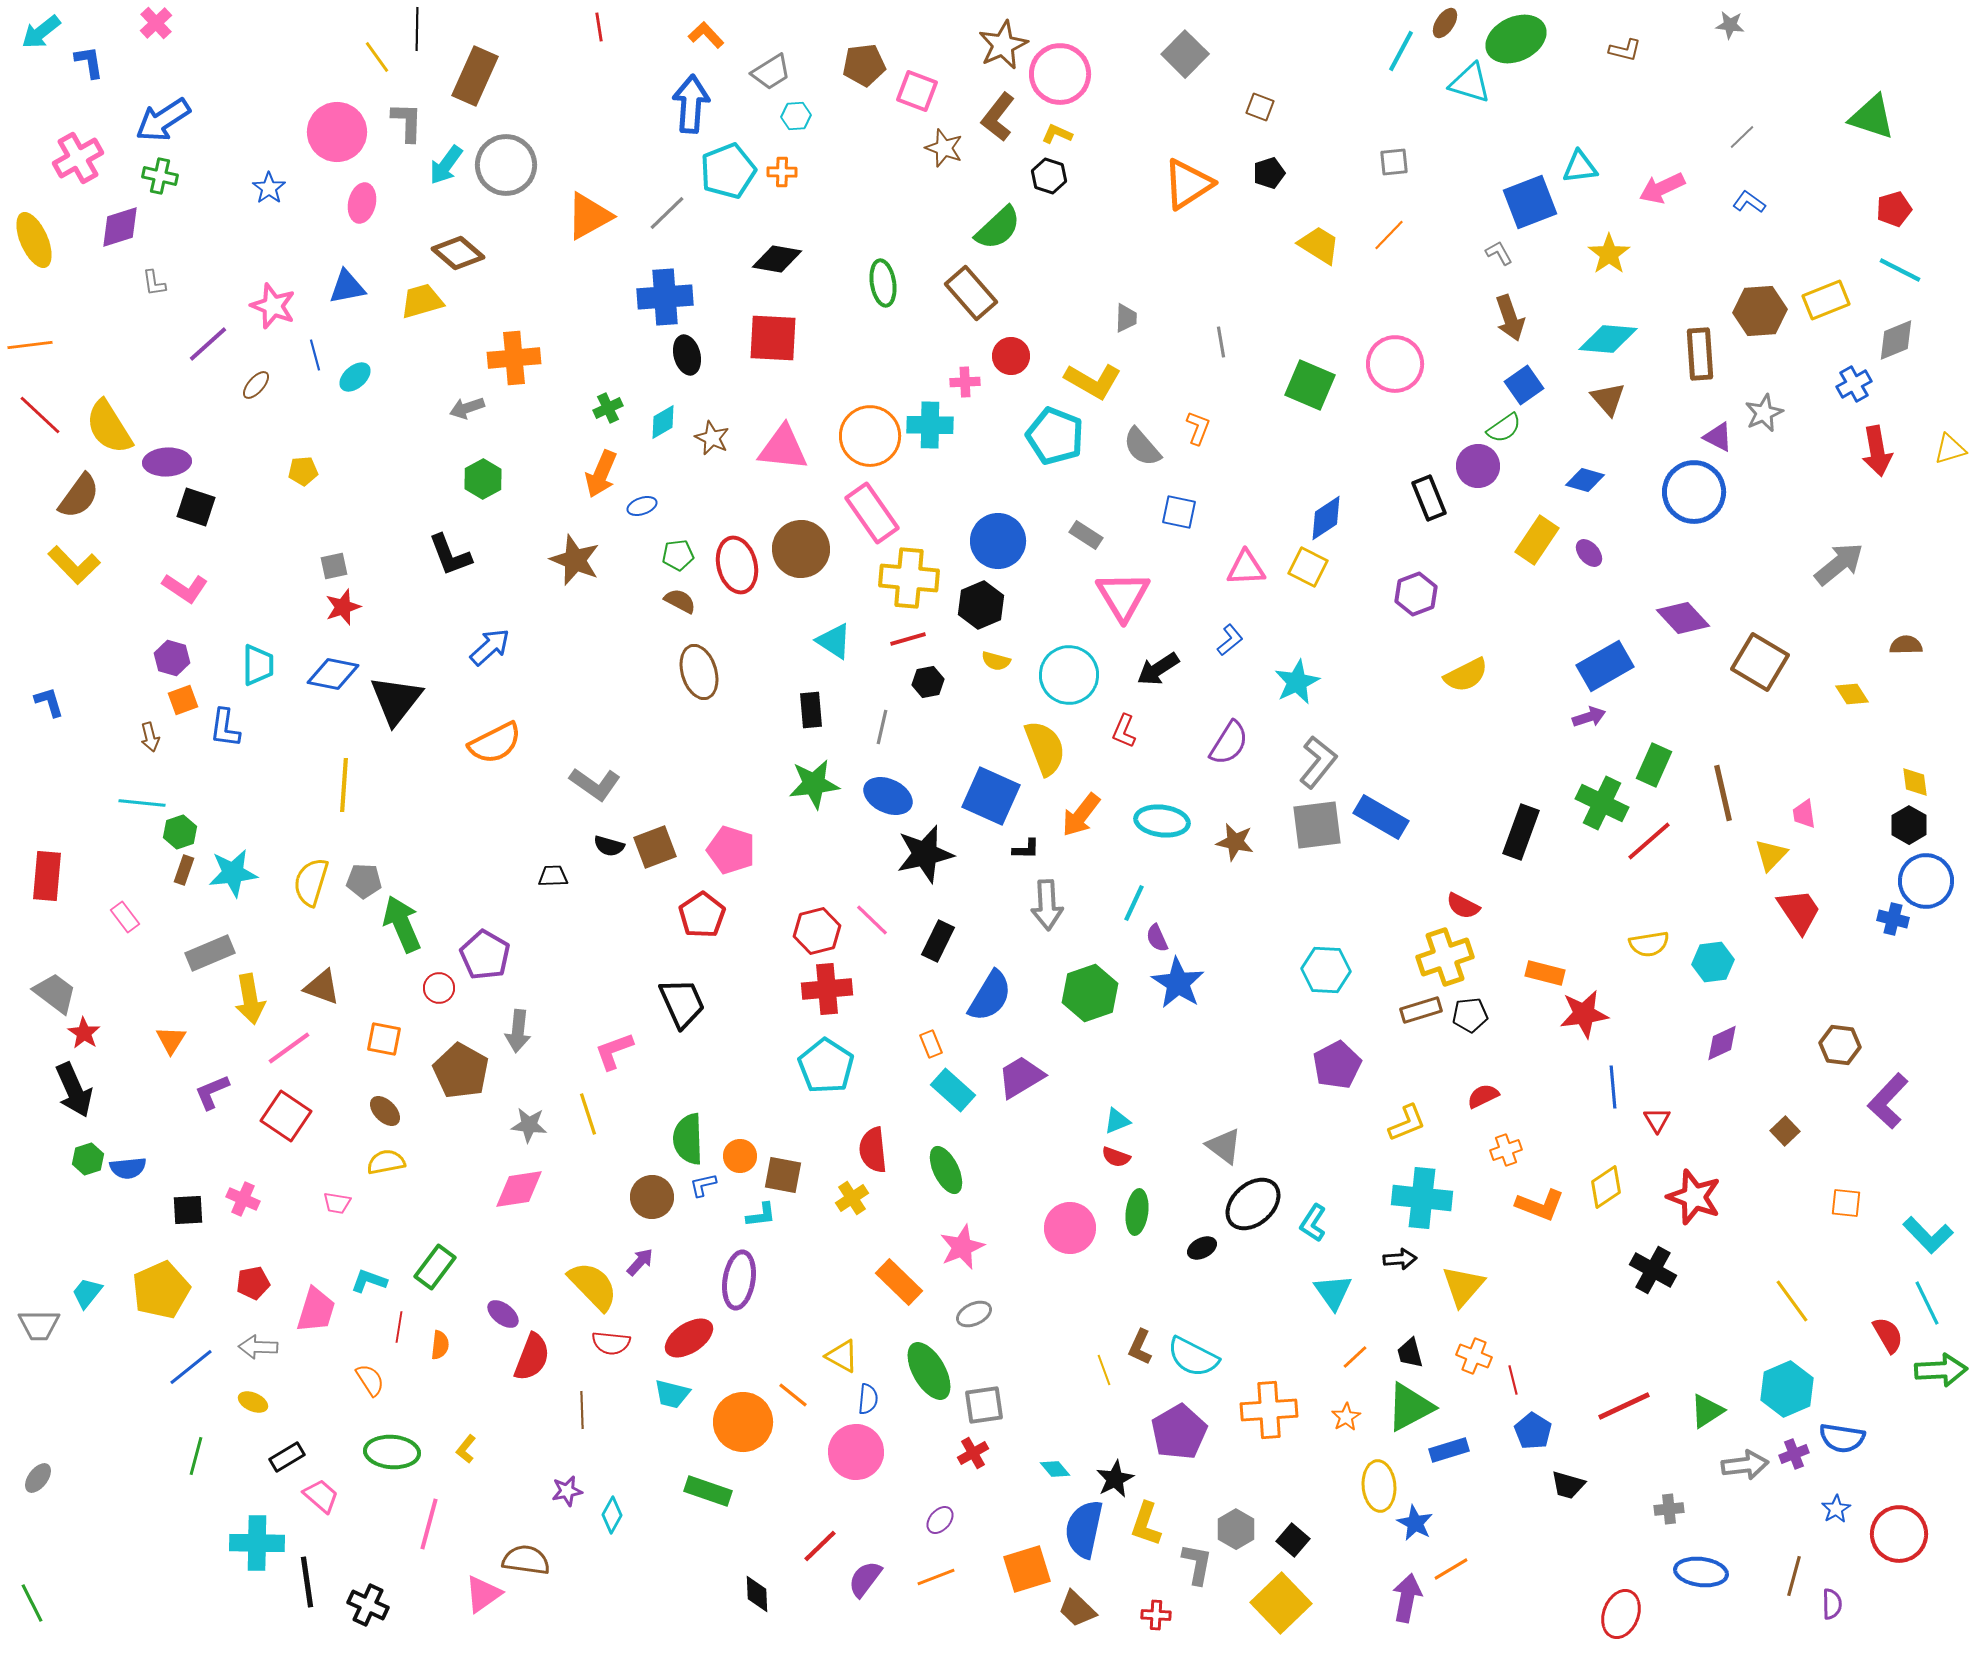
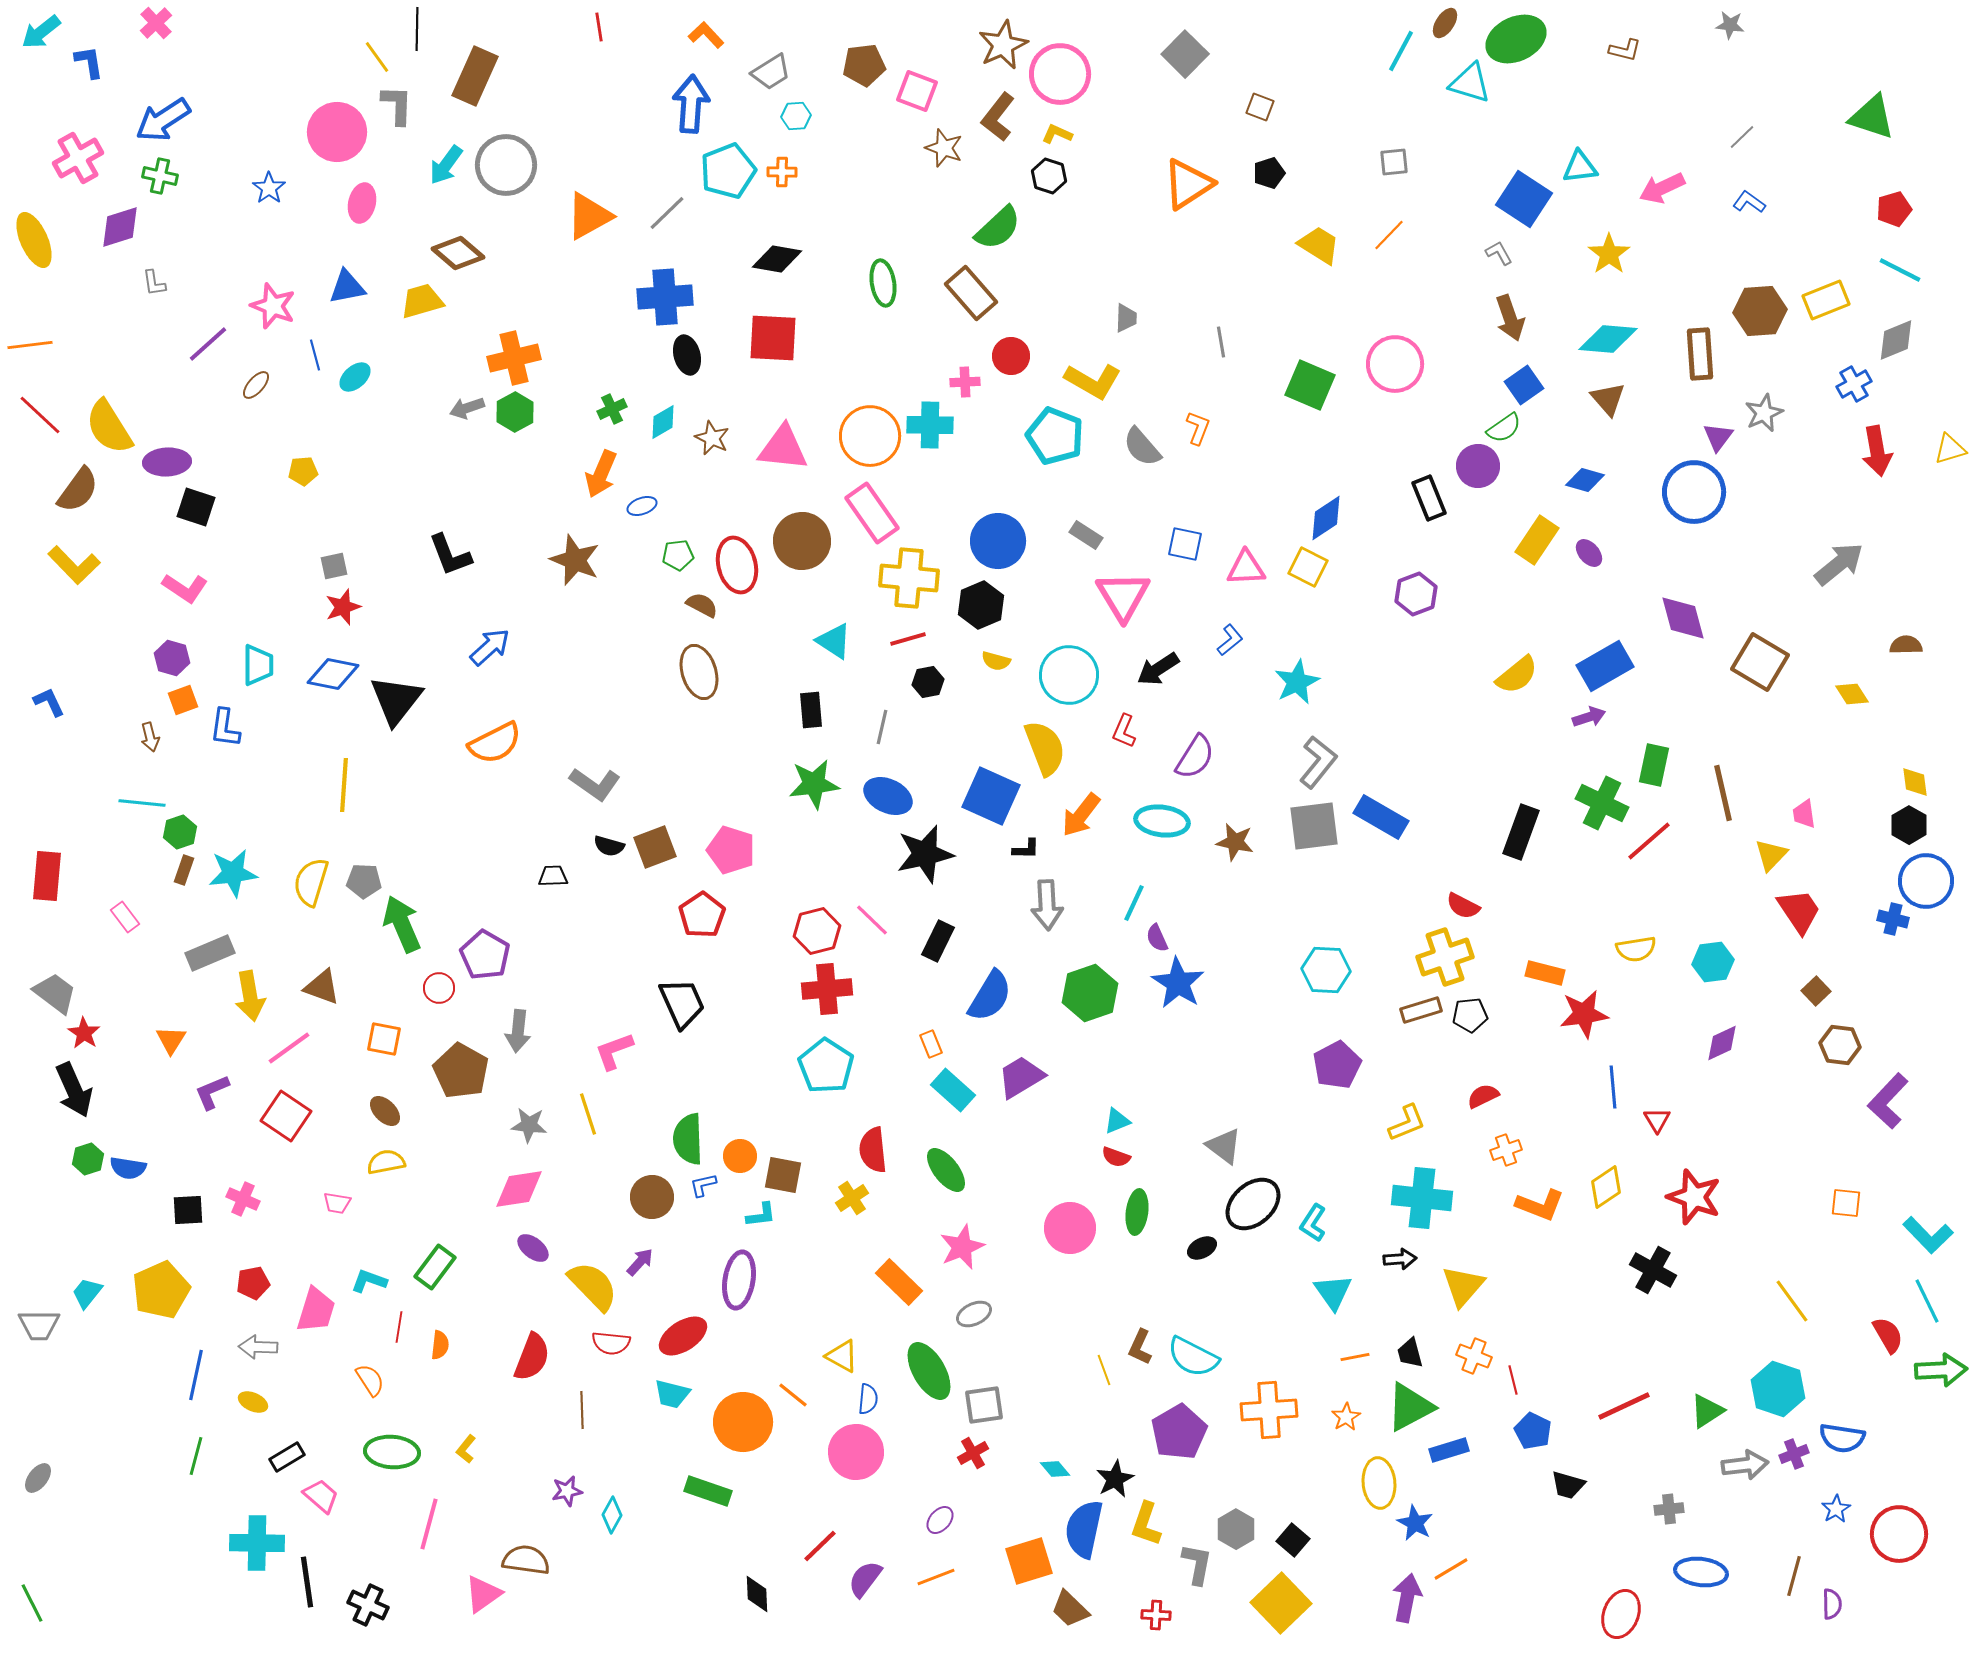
gray L-shape at (407, 122): moved 10 px left, 17 px up
blue square at (1530, 202): moved 6 px left, 3 px up; rotated 36 degrees counterclockwise
orange cross at (514, 358): rotated 9 degrees counterclockwise
green cross at (608, 408): moved 4 px right, 1 px down
purple triangle at (1718, 437): rotated 40 degrees clockwise
green hexagon at (483, 479): moved 32 px right, 67 px up
brown semicircle at (79, 496): moved 1 px left, 6 px up
blue square at (1179, 512): moved 6 px right, 32 px down
brown circle at (801, 549): moved 1 px right, 8 px up
brown semicircle at (680, 601): moved 22 px right, 4 px down
purple diamond at (1683, 618): rotated 28 degrees clockwise
yellow semicircle at (1466, 675): moved 51 px right; rotated 12 degrees counterclockwise
blue L-shape at (49, 702): rotated 8 degrees counterclockwise
purple semicircle at (1229, 743): moved 34 px left, 14 px down
green rectangle at (1654, 765): rotated 12 degrees counterclockwise
gray square at (1317, 825): moved 3 px left, 1 px down
yellow semicircle at (1649, 944): moved 13 px left, 5 px down
yellow arrow at (250, 999): moved 3 px up
brown square at (1785, 1131): moved 31 px right, 140 px up
blue semicircle at (128, 1168): rotated 15 degrees clockwise
green ellipse at (946, 1170): rotated 12 degrees counterclockwise
cyan line at (1927, 1303): moved 2 px up
purple ellipse at (503, 1314): moved 30 px right, 66 px up
red ellipse at (689, 1338): moved 6 px left, 2 px up
orange line at (1355, 1357): rotated 32 degrees clockwise
blue line at (191, 1367): moved 5 px right, 8 px down; rotated 39 degrees counterclockwise
cyan hexagon at (1787, 1389): moved 9 px left; rotated 18 degrees counterclockwise
blue pentagon at (1533, 1431): rotated 6 degrees counterclockwise
yellow ellipse at (1379, 1486): moved 3 px up
orange square at (1027, 1569): moved 2 px right, 8 px up
brown trapezoid at (1077, 1609): moved 7 px left
